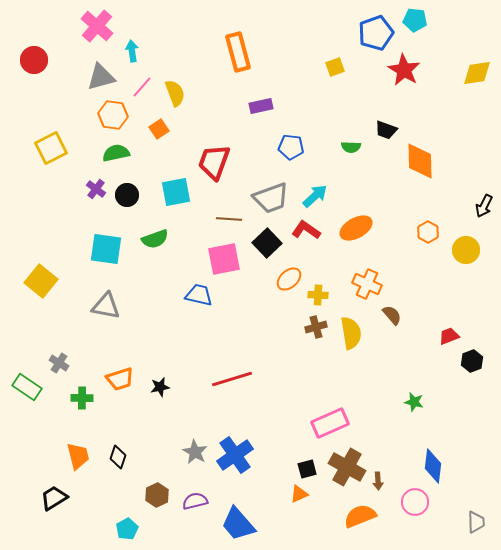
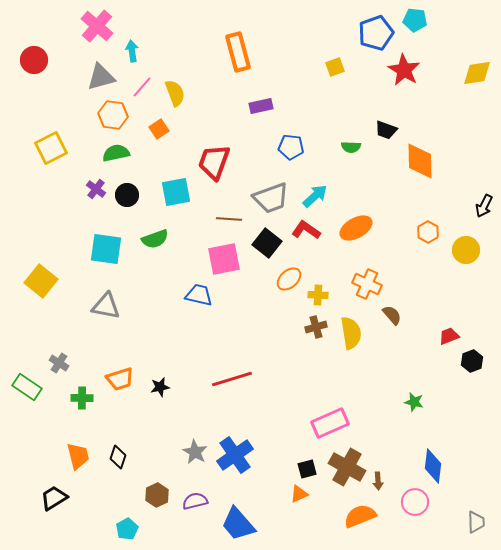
black square at (267, 243): rotated 8 degrees counterclockwise
